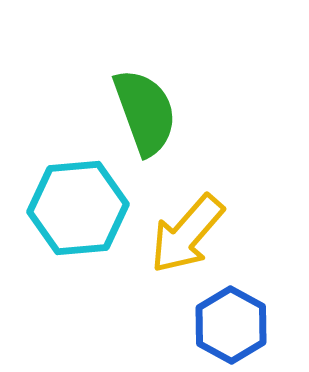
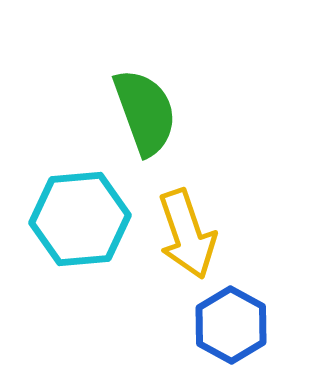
cyan hexagon: moved 2 px right, 11 px down
yellow arrow: rotated 60 degrees counterclockwise
